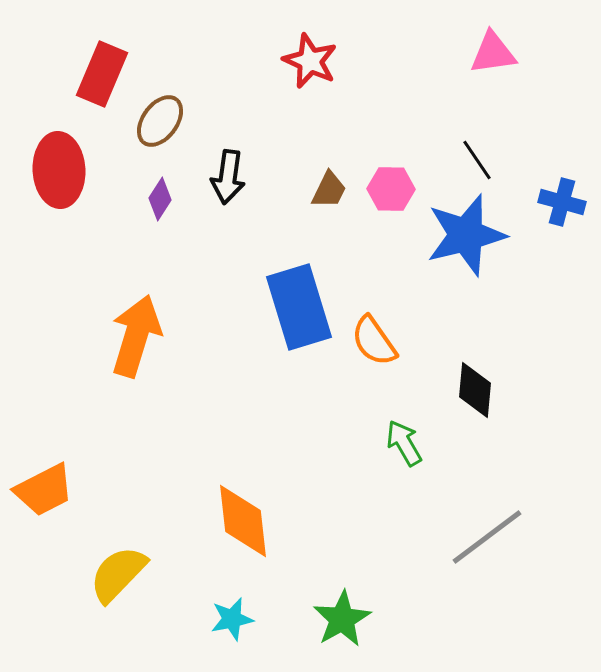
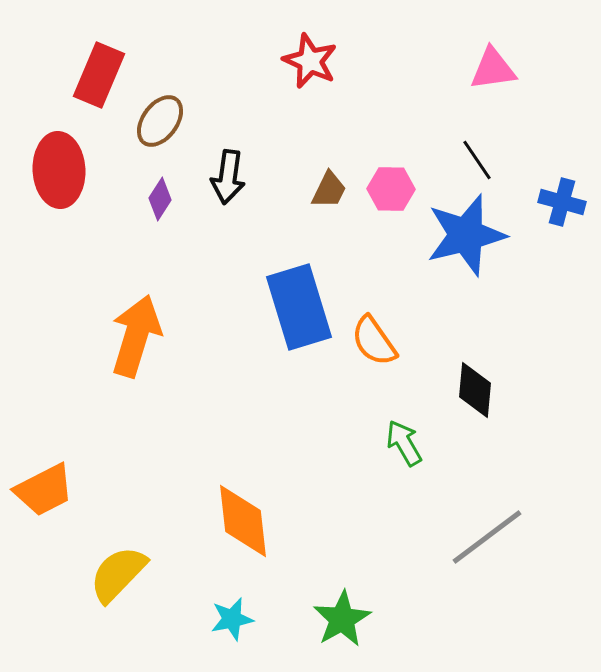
pink triangle: moved 16 px down
red rectangle: moved 3 px left, 1 px down
